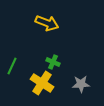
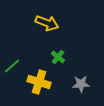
green cross: moved 5 px right, 5 px up; rotated 16 degrees clockwise
green line: rotated 24 degrees clockwise
yellow cross: moved 3 px left, 1 px up; rotated 15 degrees counterclockwise
